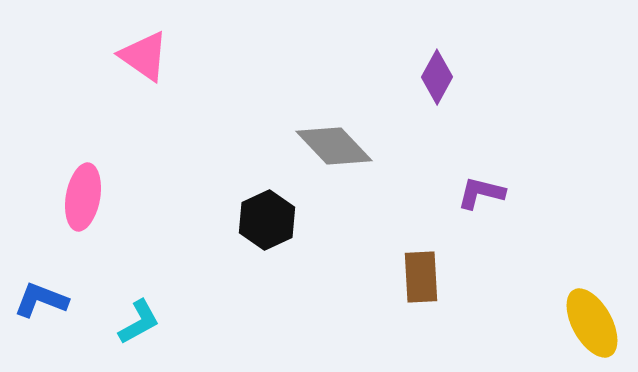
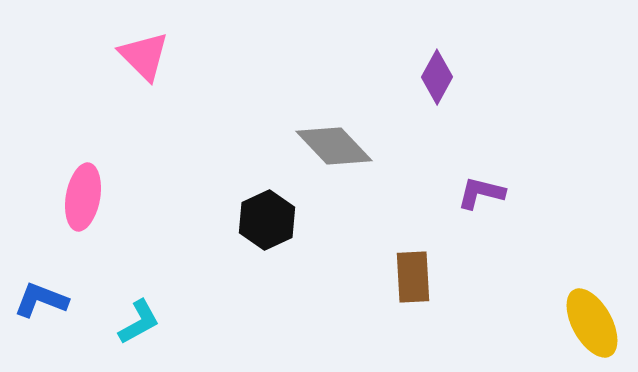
pink triangle: rotated 10 degrees clockwise
brown rectangle: moved 8 px left
